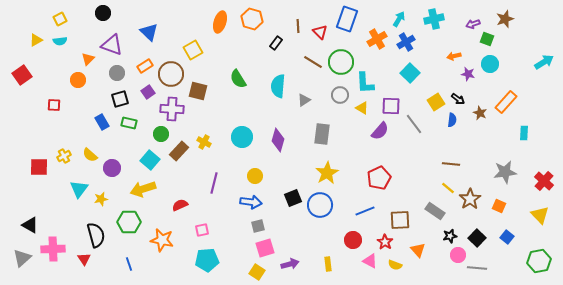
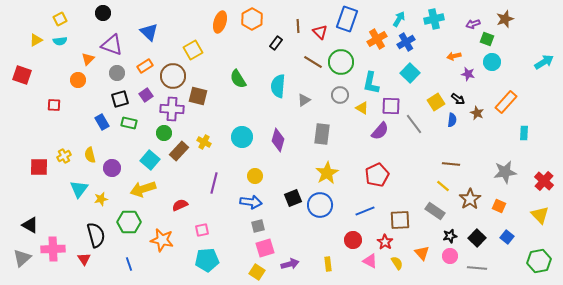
orange hexagon at (252, 19): rotated 15 degrees clockwise
cyan circle at (490, 64): moved 2 px right, 2 px up
brown circle at (171, 74): moved 2 px right, 2 px down
red square at (22, 75): rotated 36 degrees counterclockwise
cyan L-shape at (365, 83): moved 6 px right; rotated 15 degrees clockwise
brown square at (198, 91): moved 5 px down
purple square at (148, 92): moved 2 px left, 3 px down
brown star at (480, 113): moved 3 px left
green circle at (161, 134): moved 3 px right, 1 px up
yellow semicircle at (90, 155): rotated 35 degrees clockwise
red pentagon at (379, 178): moved 2 px left, 3 px up
yellow line at (448, 188): moved 5 px left, 2 px up
orange triangle at (418, 250): moved 4 px right, 3 px down
pink circle at (458, 255): moved 8 px left, 1 px down
yellow semicircle at (395, 265): moved 2 px right, 2 px up; rotated 144 degrees counterclockwise
